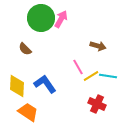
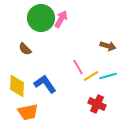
brown arrow: moved 10 px right
cyan line: rotated 24 degrees counterclockwise
orange trapezoid: rotated 135 degrees clockwise
